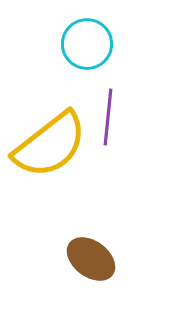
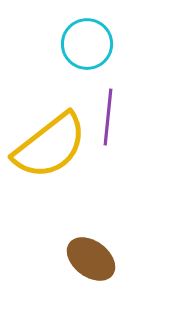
yellow semicircle: moved 1 px down
